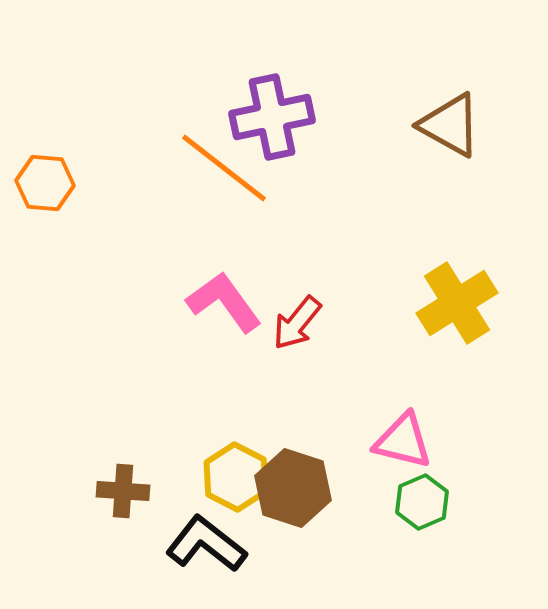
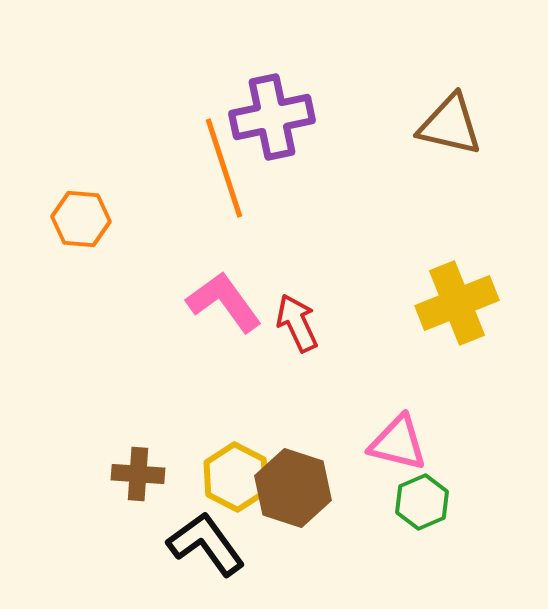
brown triangle: rotated 16 degrees counterclockwise
orange line: rotated 34 degrees clockwise
orange hexagon: moved 36 px right, 36 px down
yellow cross: rotated 10 degrees clockwise
red arrow: rotated 116 degrees clockwise
pink triangle: moved 5 px left, 2 px down
brown cross: moved 15 px right, 17 px up
black L-shape: rotated 16 degrees clockwise
